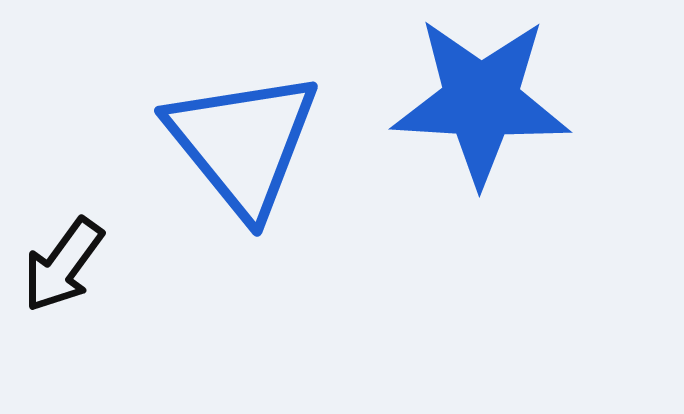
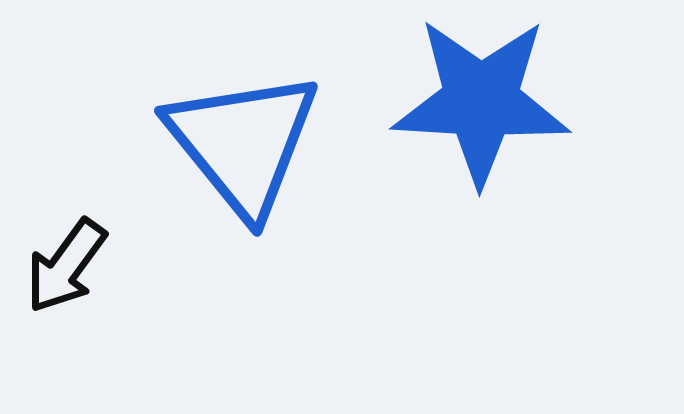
black arrow: moved 3 px right, 1 px down
